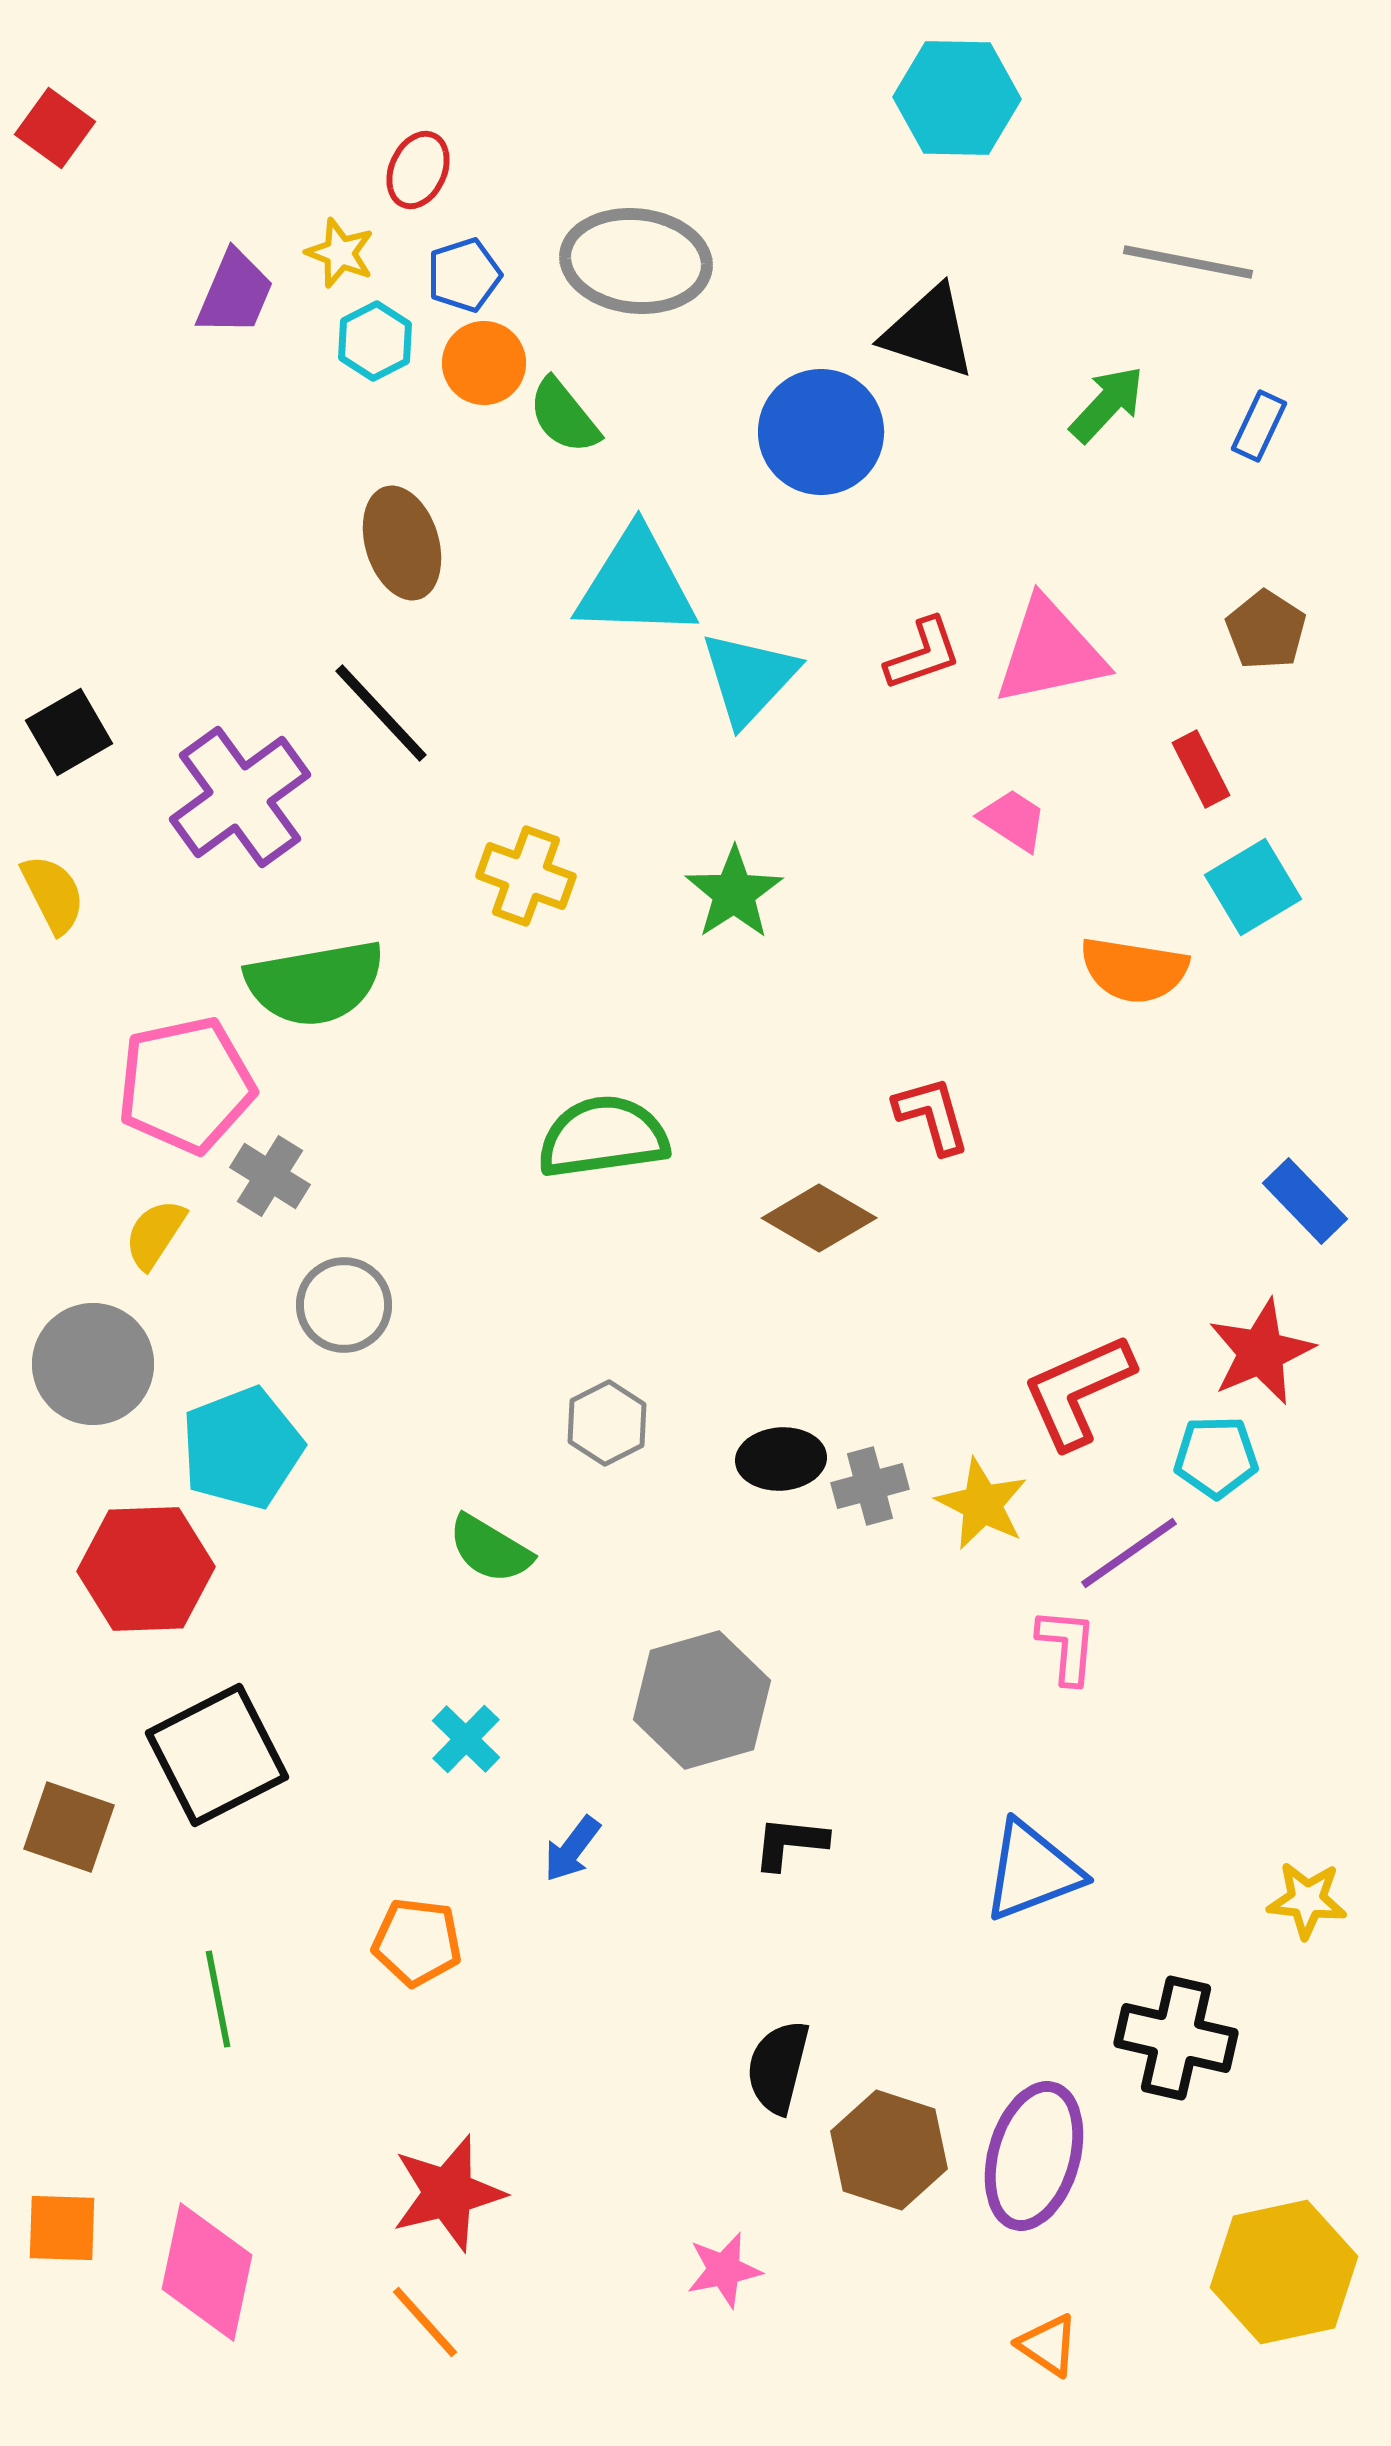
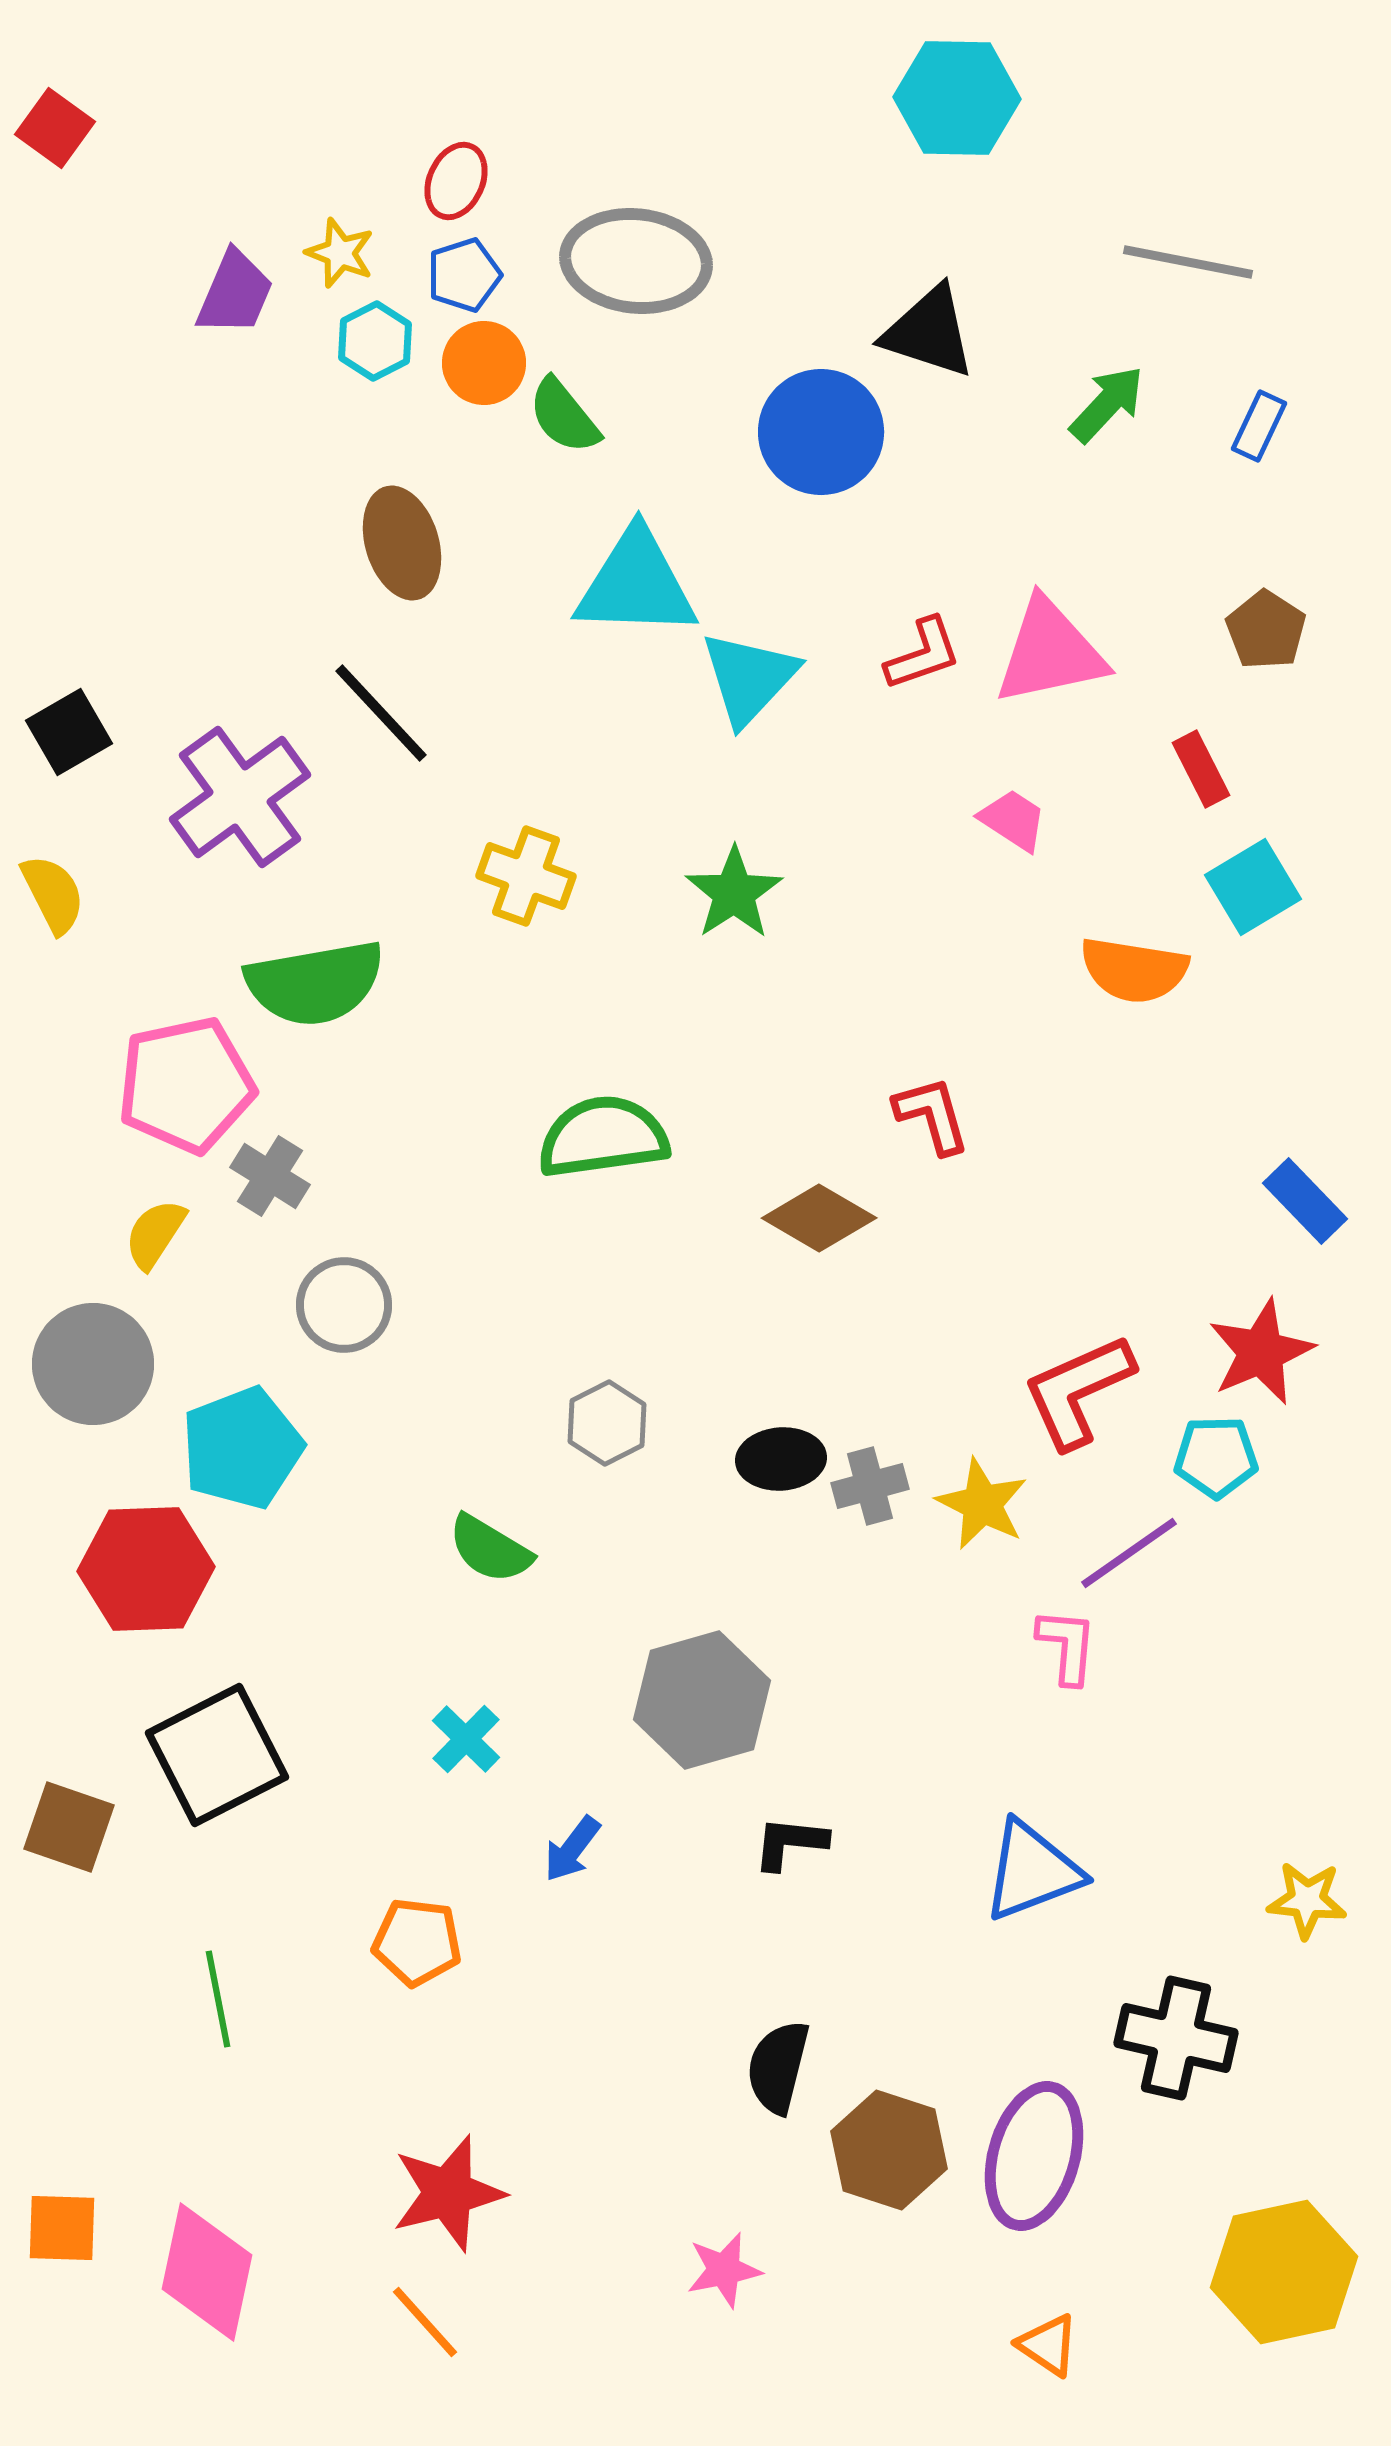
red ellipse at (418, 170): moved 38 px right, 11 px down
